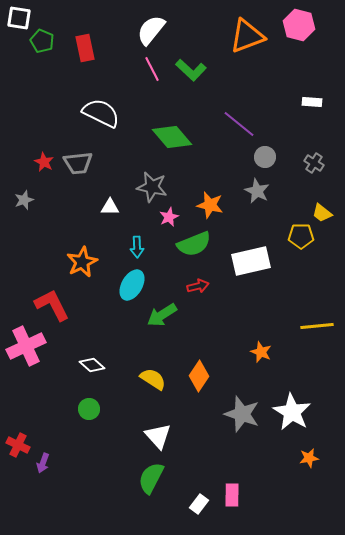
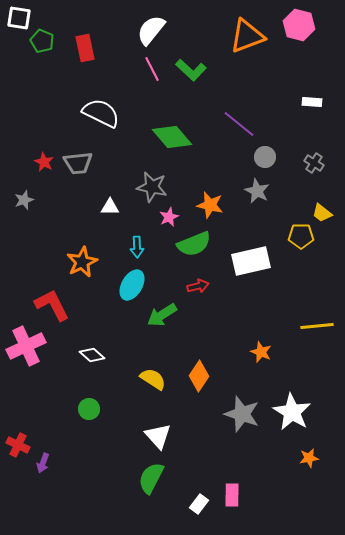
white diamond at (92, 365): moved 10 px up
